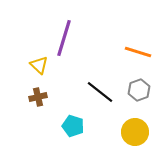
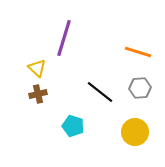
yellow triangle: moved 2 px left, 3 px down
gray hexagon: moved 1 px right, 2 px up; rotated 15 degrees clockwise
brown cross: moved 3 px up
